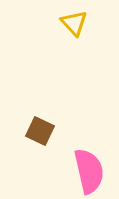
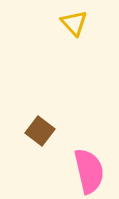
brown square: rotated 12 degrees clockwise
